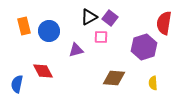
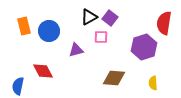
blue semicircle: moved 1 px right, 2 px down
